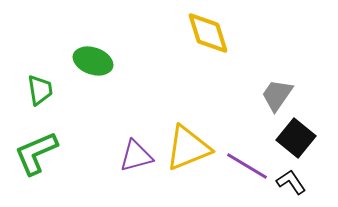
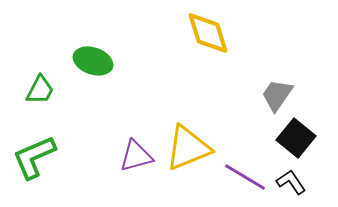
green trapezoid: rotated 36 degrees clockwise
green L-shape: moved 2 px left, 4 px down
purple line: moved 2 px left, 11 px down
